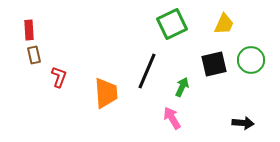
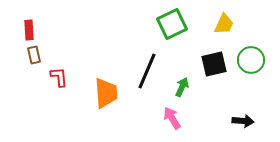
red L-shape: rotated 25 degrees counterclockwise
black arrow: moved 2 px up
